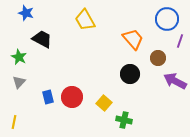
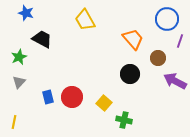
green star: rotated 21 degrees clockwise
